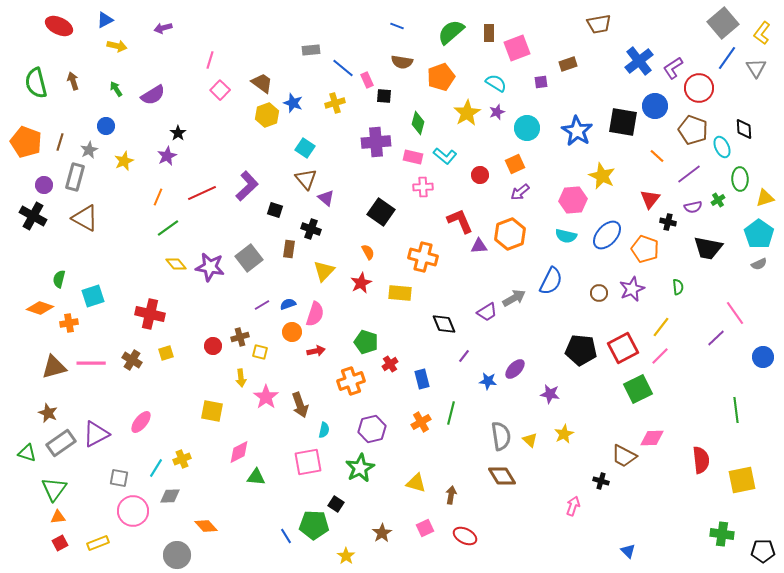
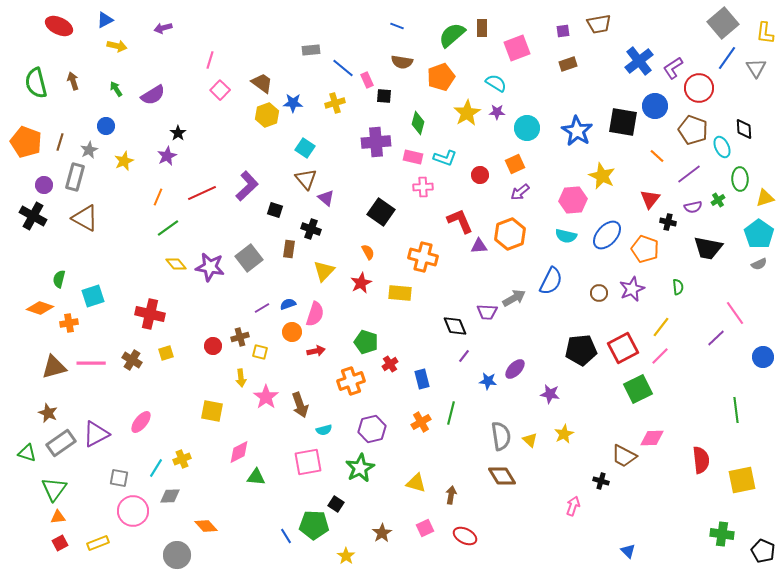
green semicircle at (451, 32): moved 1 px right, 3 px down
brown rectangle at (489, 33): moved 7 px left, 5 px up
yellow L-shape at (762, 33): moved 3 px right; rotated 30 degrees counterclockwise
purple square at (541, 82): moved 22 px right, 51 px up
blue star at (293, 103): rotated 18 degrees counterclockwise
purple star at (497, 112): rotated 21 degrees clockwise
cyan L-shape at (445, 156): moved 2 px down; rotated 20 degrees counterclockwise
purple line at (262, 305): moved 3 px down
purple trapezoid at (487, 312): rotated 35 degrees clockwise
black diamond at (444, 324): moved 11 px right, 2 px down
black pentagon at (581, 350): rotated 12 degrees counterclockwise
cyan semicircle at (324, 430): rotated 63 degrees clockwise
black pentagon at (763, 551): rotated 25 degrees clockwise
